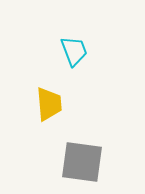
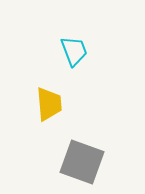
gray square: rotated 12 degrees clockwise
